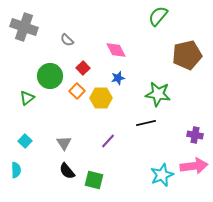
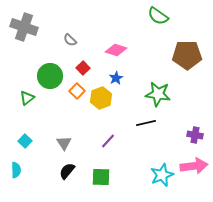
green semicircle: rotated 95 degrees counterclockwise
gray semicircle: moved 3 px right
pink diamond: rotated 45 degrees counterclockwise
brown pentagon: rotated 12 degrees clockwise
blue star: moved 2 px left; rotated 16 degrees counterclockwise
yellow hexagon: rotated 20 degrees counterclockwise
black semicircle: rotated 78 degrees clockwise
green square: moved 7 px right, 3 px up; rotated 12 degrees counterclockwise
